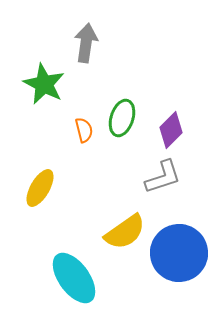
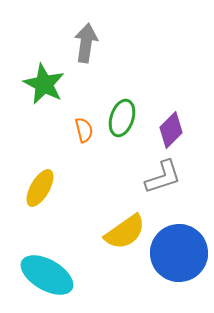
cyan ellipse: moved 27 px left, 3 px up; rotated 24 degrees counterclockwise
